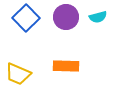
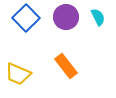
cyan semicircle: rotated 102 degrees counterclockwise
orange rectangle: rotated 50 degrees clockwise
